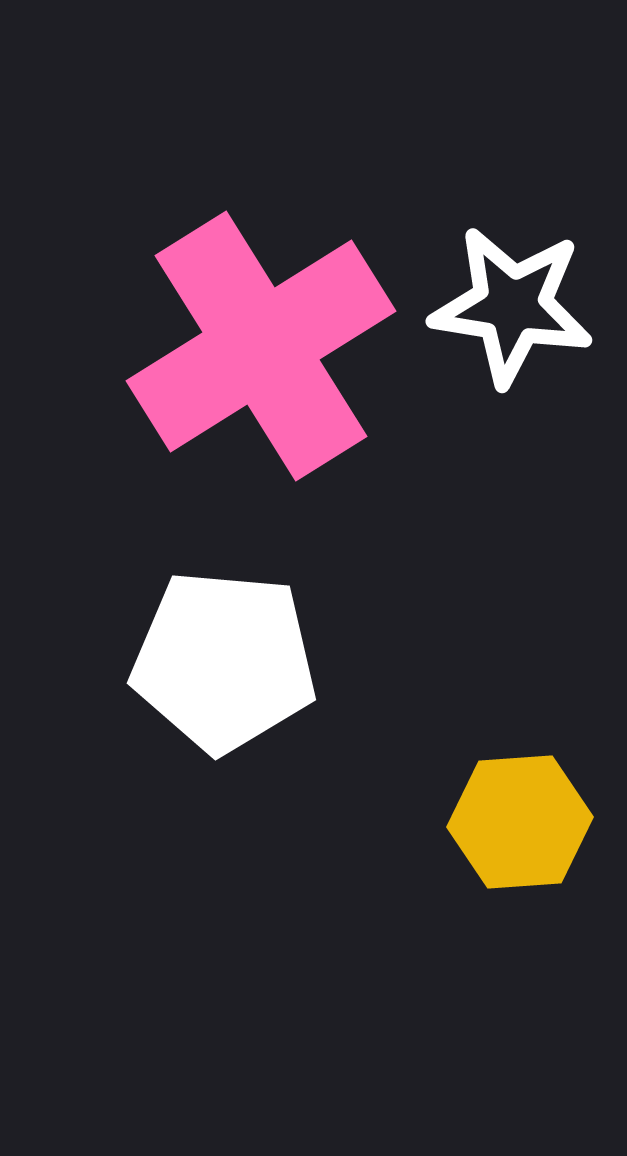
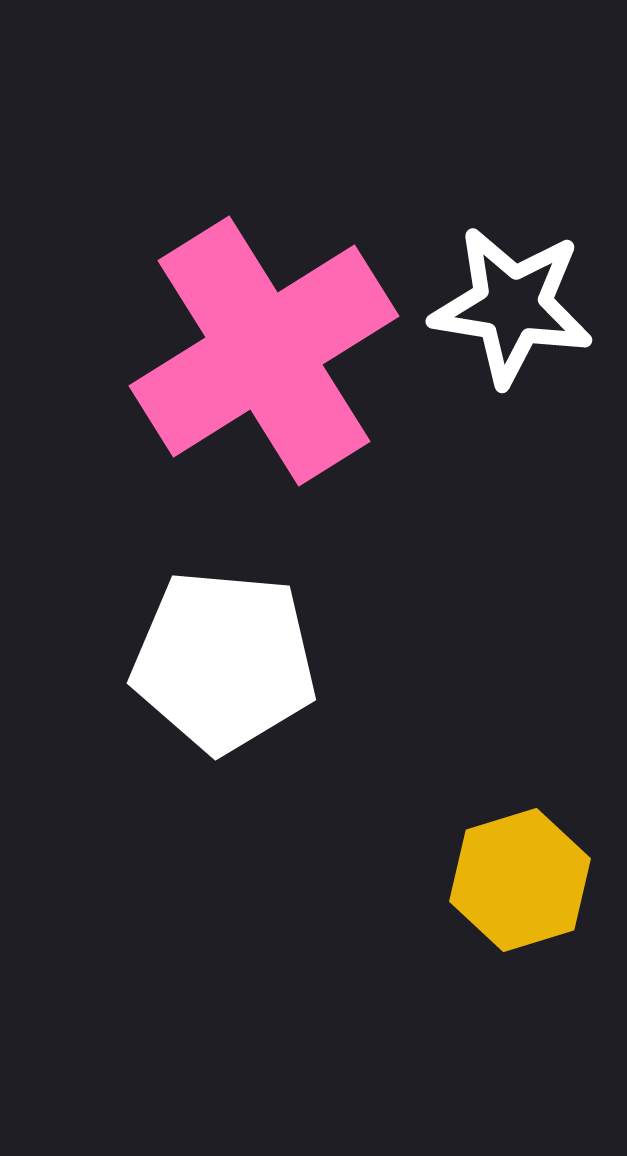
pink cross: moved 3 px right, 5 px down
yellow hexagon: moved 58 px down; rotated 13 degrees counterclockwise
